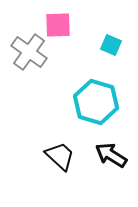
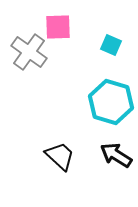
pink square: moved 2 px down
cyan hexagon: moved 15 px right
black arrow: moved 5 px right
